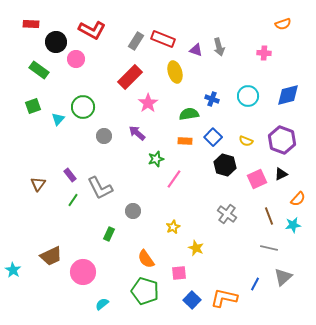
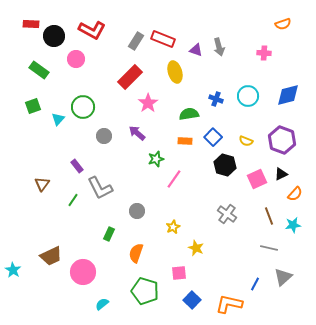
black circle at (56, 42): moved 2 px left, 6 px up
blue cross at (212, 99): moved 4 px right
purple rectangle at (70, 175): moved 7 px right, 9 px up
brown triangle at (38, 184): moved 4 px right
orange semicircle at (298, 199): moved 3 px left, 5 px up
gray circle at (133, 211): moved 4 px right
orange semicircle at (146, 259): moved 10 px left, 6 px up; rotated 54 degrees clockwise
orange L-shape at (224, 298): moved 5 px right, 6 px down
